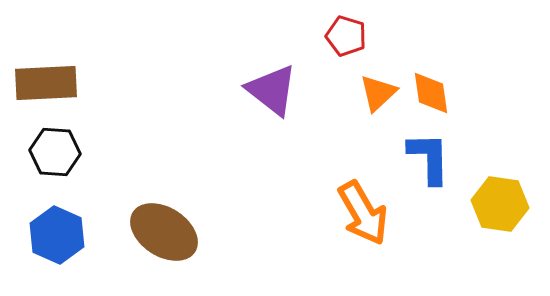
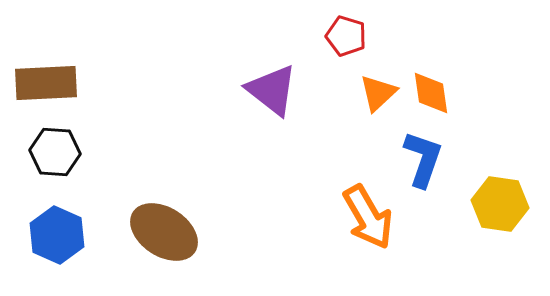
blue L-shape: moved 6 px left, 1 px down; rotated 20 degrees clockwise
orange arrow: moved 5 px right, 4 px down
